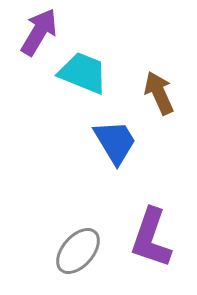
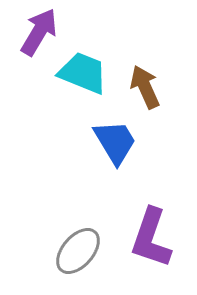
brown arrow: moved 14 px left, 6 px up
